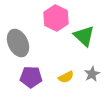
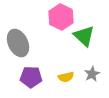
pink hexagon: moved 5 px right, 1 px up
yellow semicircle: rotated 14 degrees clockwise
